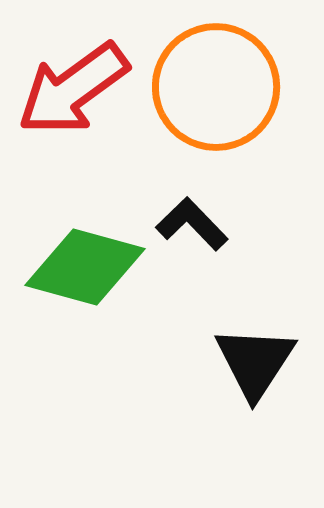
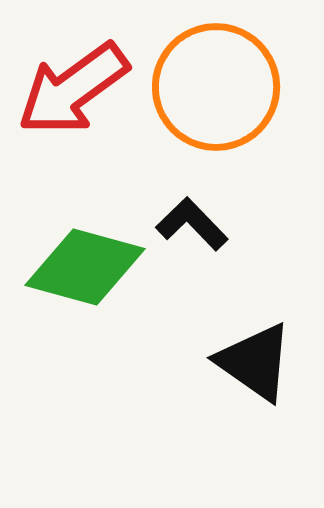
black triangle: rotated 28 degrees counterclockwise
